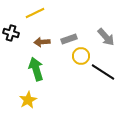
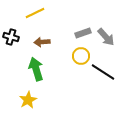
black cross: moved 4 px down
gray rectangle: moved 14 px right, 6 px up
